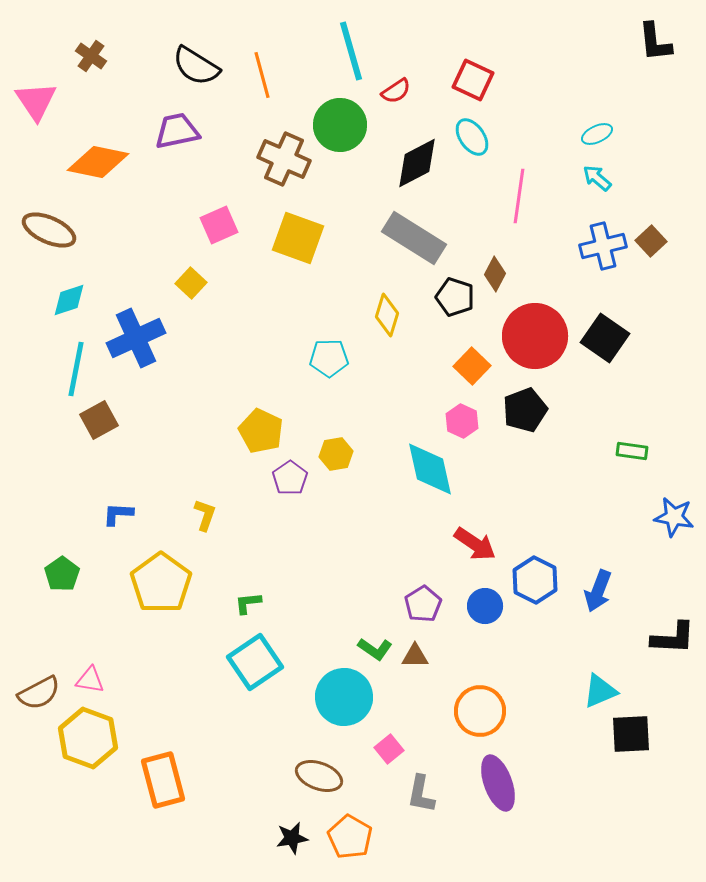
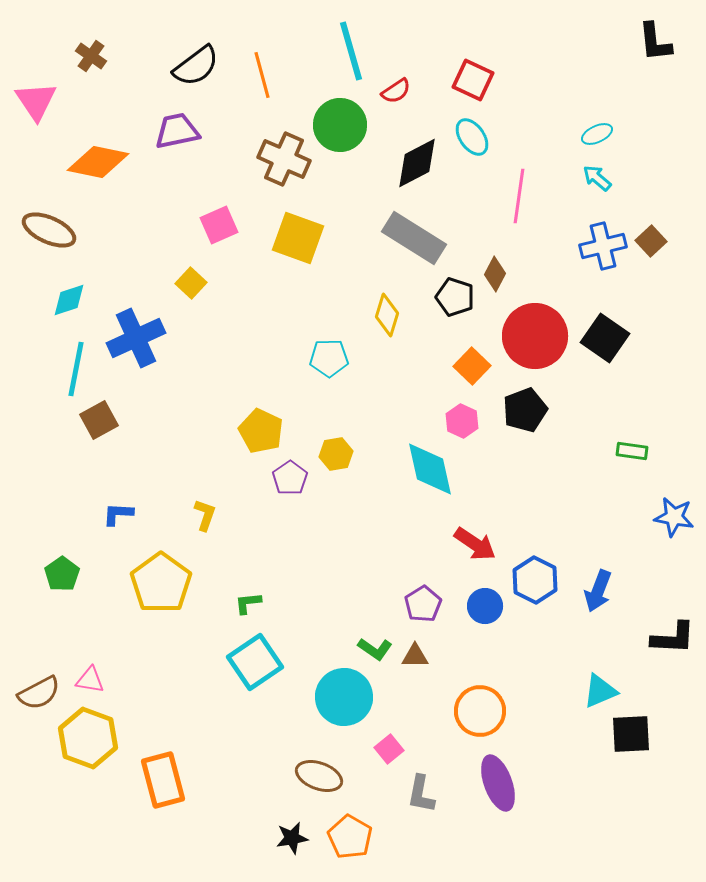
black semicircle at (196, 66): rotated 69 degrees counterclockwise
